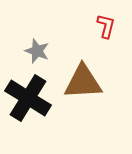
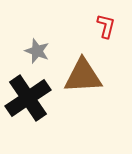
brown triangle: moved 6 px up
black cross: rotated 24 degrees clockwise
